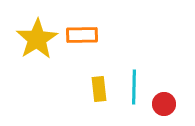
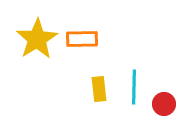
orange rectangle: moved 4 px down
